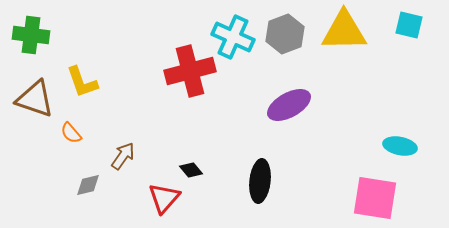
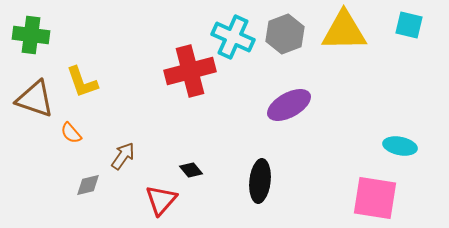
red triangle: moved 3 px left, 2 px down
